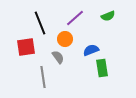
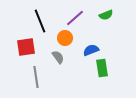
green semicircle: moved 2 px left, 1 px up
black line: moved 2 px up
orange circle: moved 1 px up
gray line: moved 7 px left
